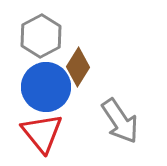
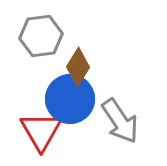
gray hexagon: rotated 21 degrees clockwise
blue circle: moved 24 px right, 12 px down
red triangle: moved 1 px left, 2 px up; rotated 9 degrees clockwise
